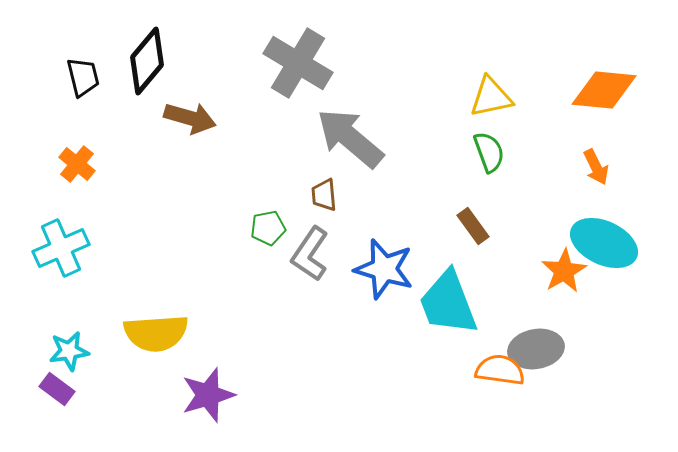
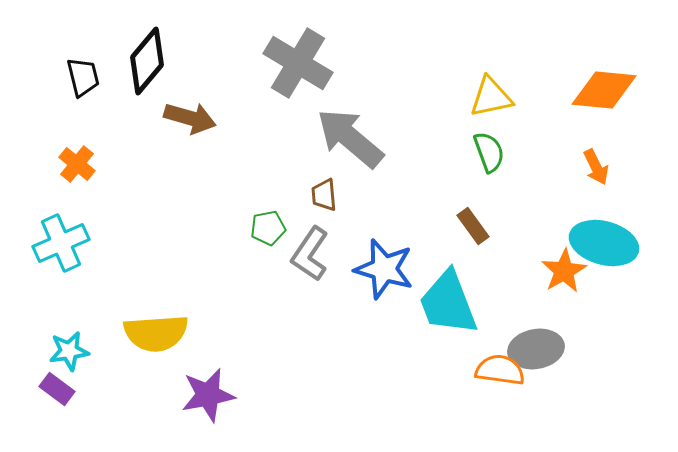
cyan ellipse: rotated 10 degrees counterclockwise
cyan cross: moved 5 px up
purple star: rotated 6 degrees clockwise
